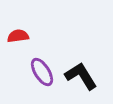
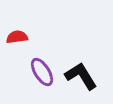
red semicircle: moved 1 px left, 1 px down
